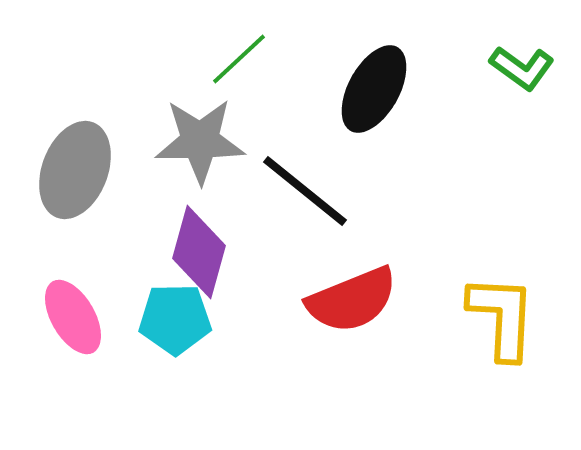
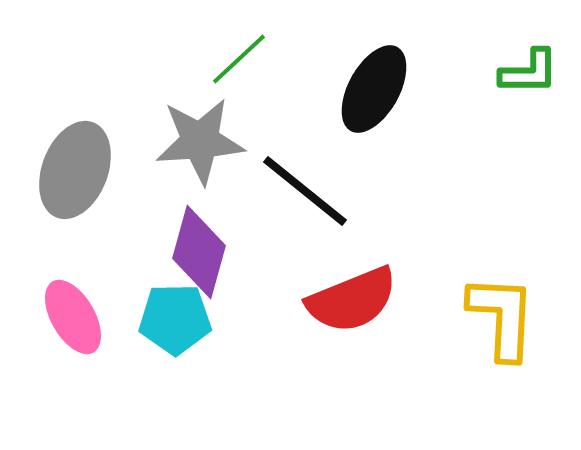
green L-shape: moved 7 px right, 4 px down; rotated 36 degrees counterclockwise
gray star: rotated 4 degrees counterclockwise
